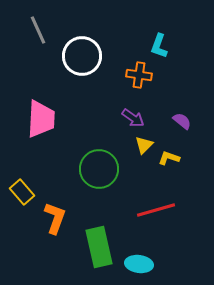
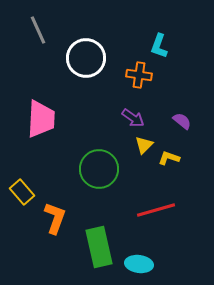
white circle: moved 4 px right, 2 px down
